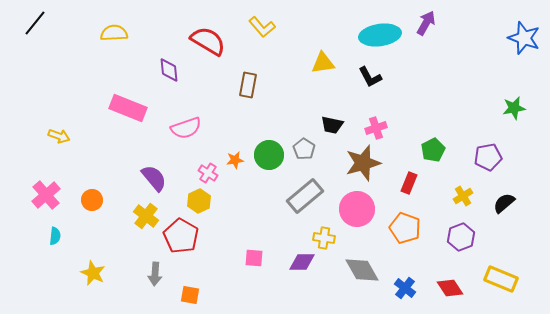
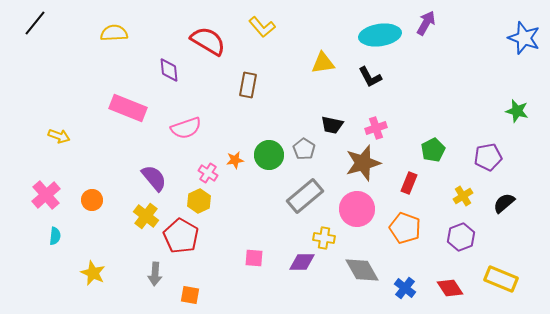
green star at (514, 108): moved 3 px right, 3 px down; rotated 25 degrees clockwise
